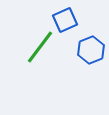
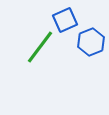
blue hexagon: moved 8 px up
